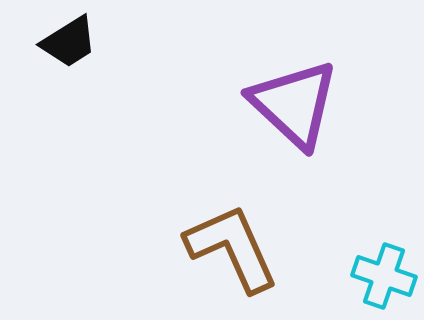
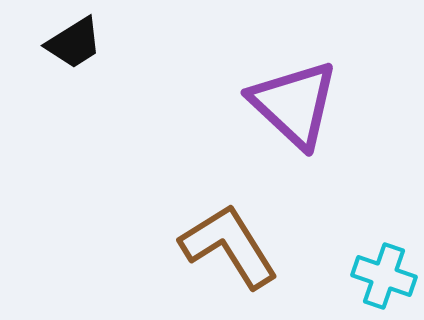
black trapezoid: moved 5 px right, 1 px down
brown L-shape: moved 3 px left, 2 px up; rotated 8 degrees counterclockwise
